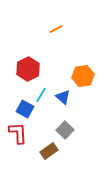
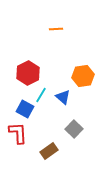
orange line: rotated 24 degrees clockwise
red hexagon: moved 4 px down
gray square: moved 9 px right, 1 px up
